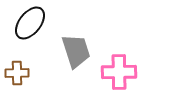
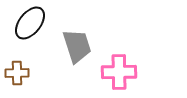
gray trapezoid: moved 1 px right, 5 px up
